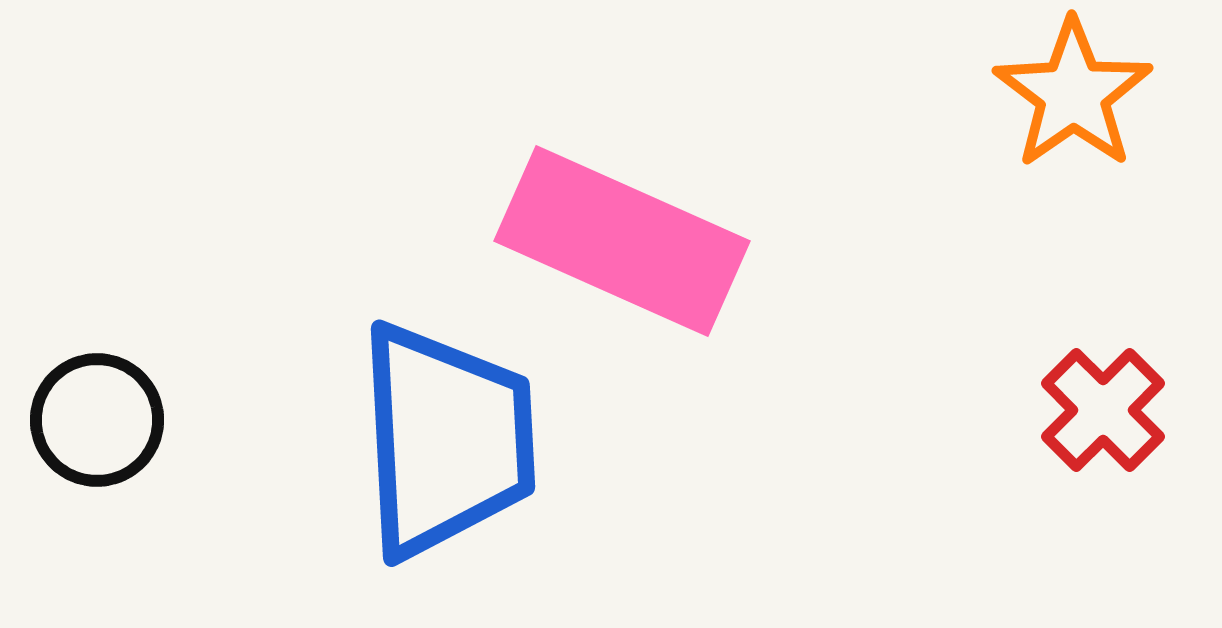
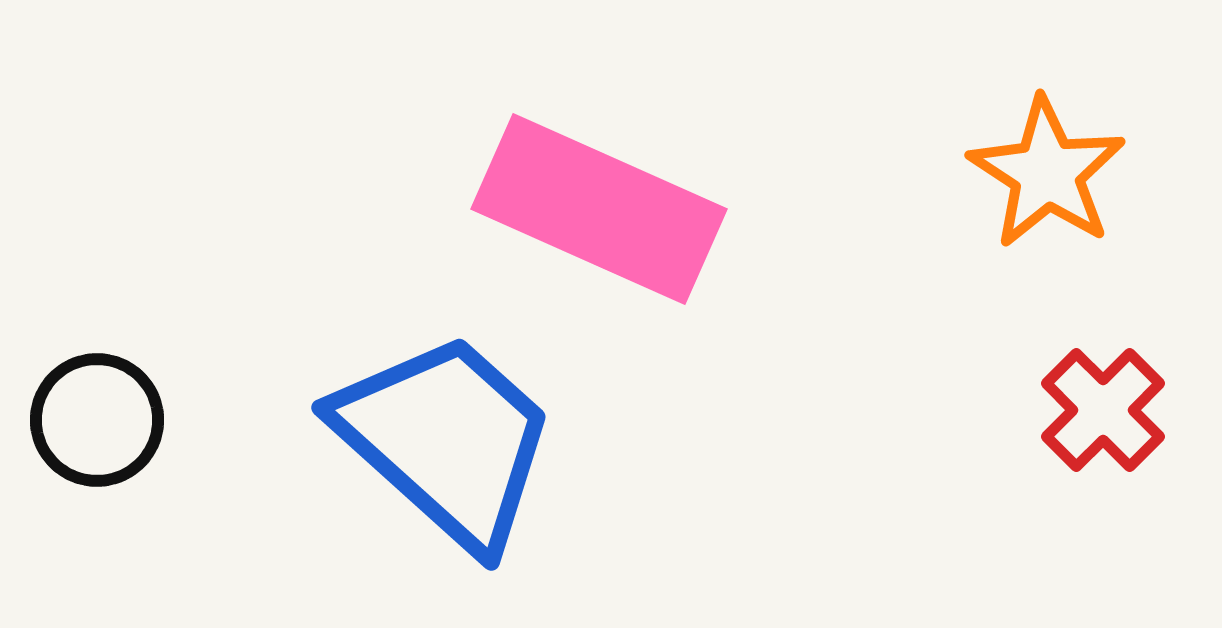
orange star: moved 26 px left, 79 px down; rotated 4 degrees counterclockwise
pink rectangle: moved 23 px left, 32 px up
blue trapezoid: rotated 45 degrees counterclockwise
